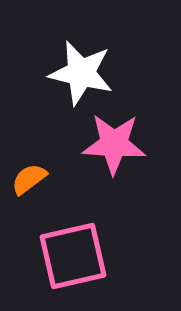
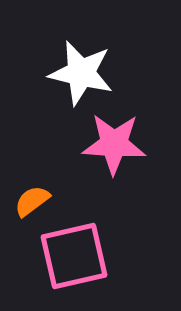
orange semicircle: moved 3 px right, 22 px down
pink square: moved 1 px right
